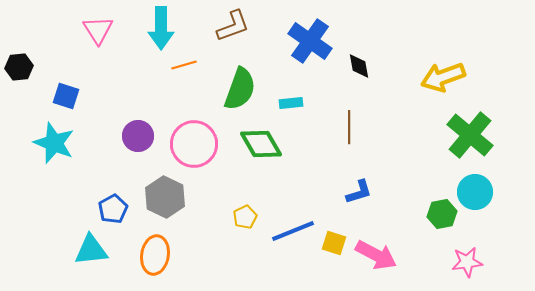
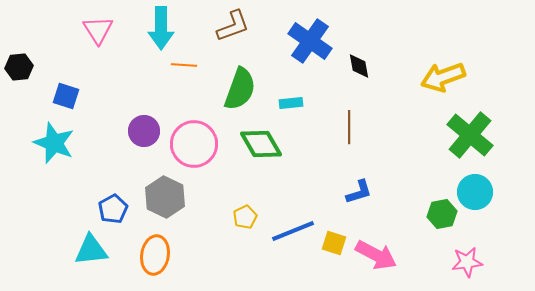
orange line: rotated 20 degrees clockwise
purple circle: moved 6 px right, 5 px up
